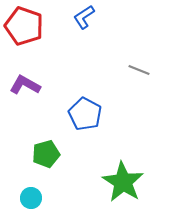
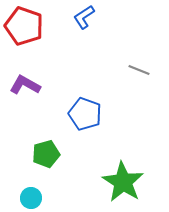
blue pentagon: rotated 8 degrees counterclockwise
